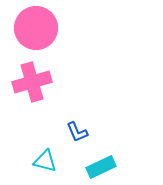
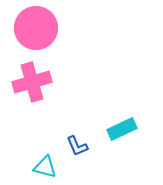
blue L-shape: moved 14 px down
cyan triangle: moved 6 px down
cyan rectangle: moved 21 px right, 38 px up
